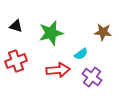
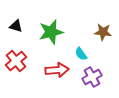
green star: moved 1 px up
cyan semicircle: rotated 88 degrees clockwise
red cross: rotated 20 degrees counterclockwise
red arrow: moved 1 px left
purple cross: rotated 24 degrees clockwise
